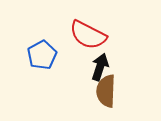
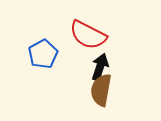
blue pentagon: moved 1 px right, 1 px up
brown semicircle: moved 5 px left, 1 px up; rotated 8 degrees clockwise
